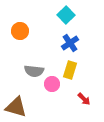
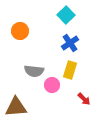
pink circle: moved 1 px down
brown triangle: rotated 20 degrees counterclockwise
